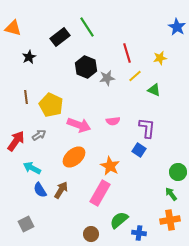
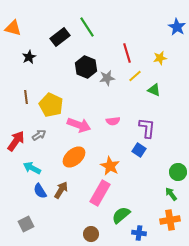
blue semicircle: moved 1 px down
green semicircle: moved 2 px right, 5 px up
